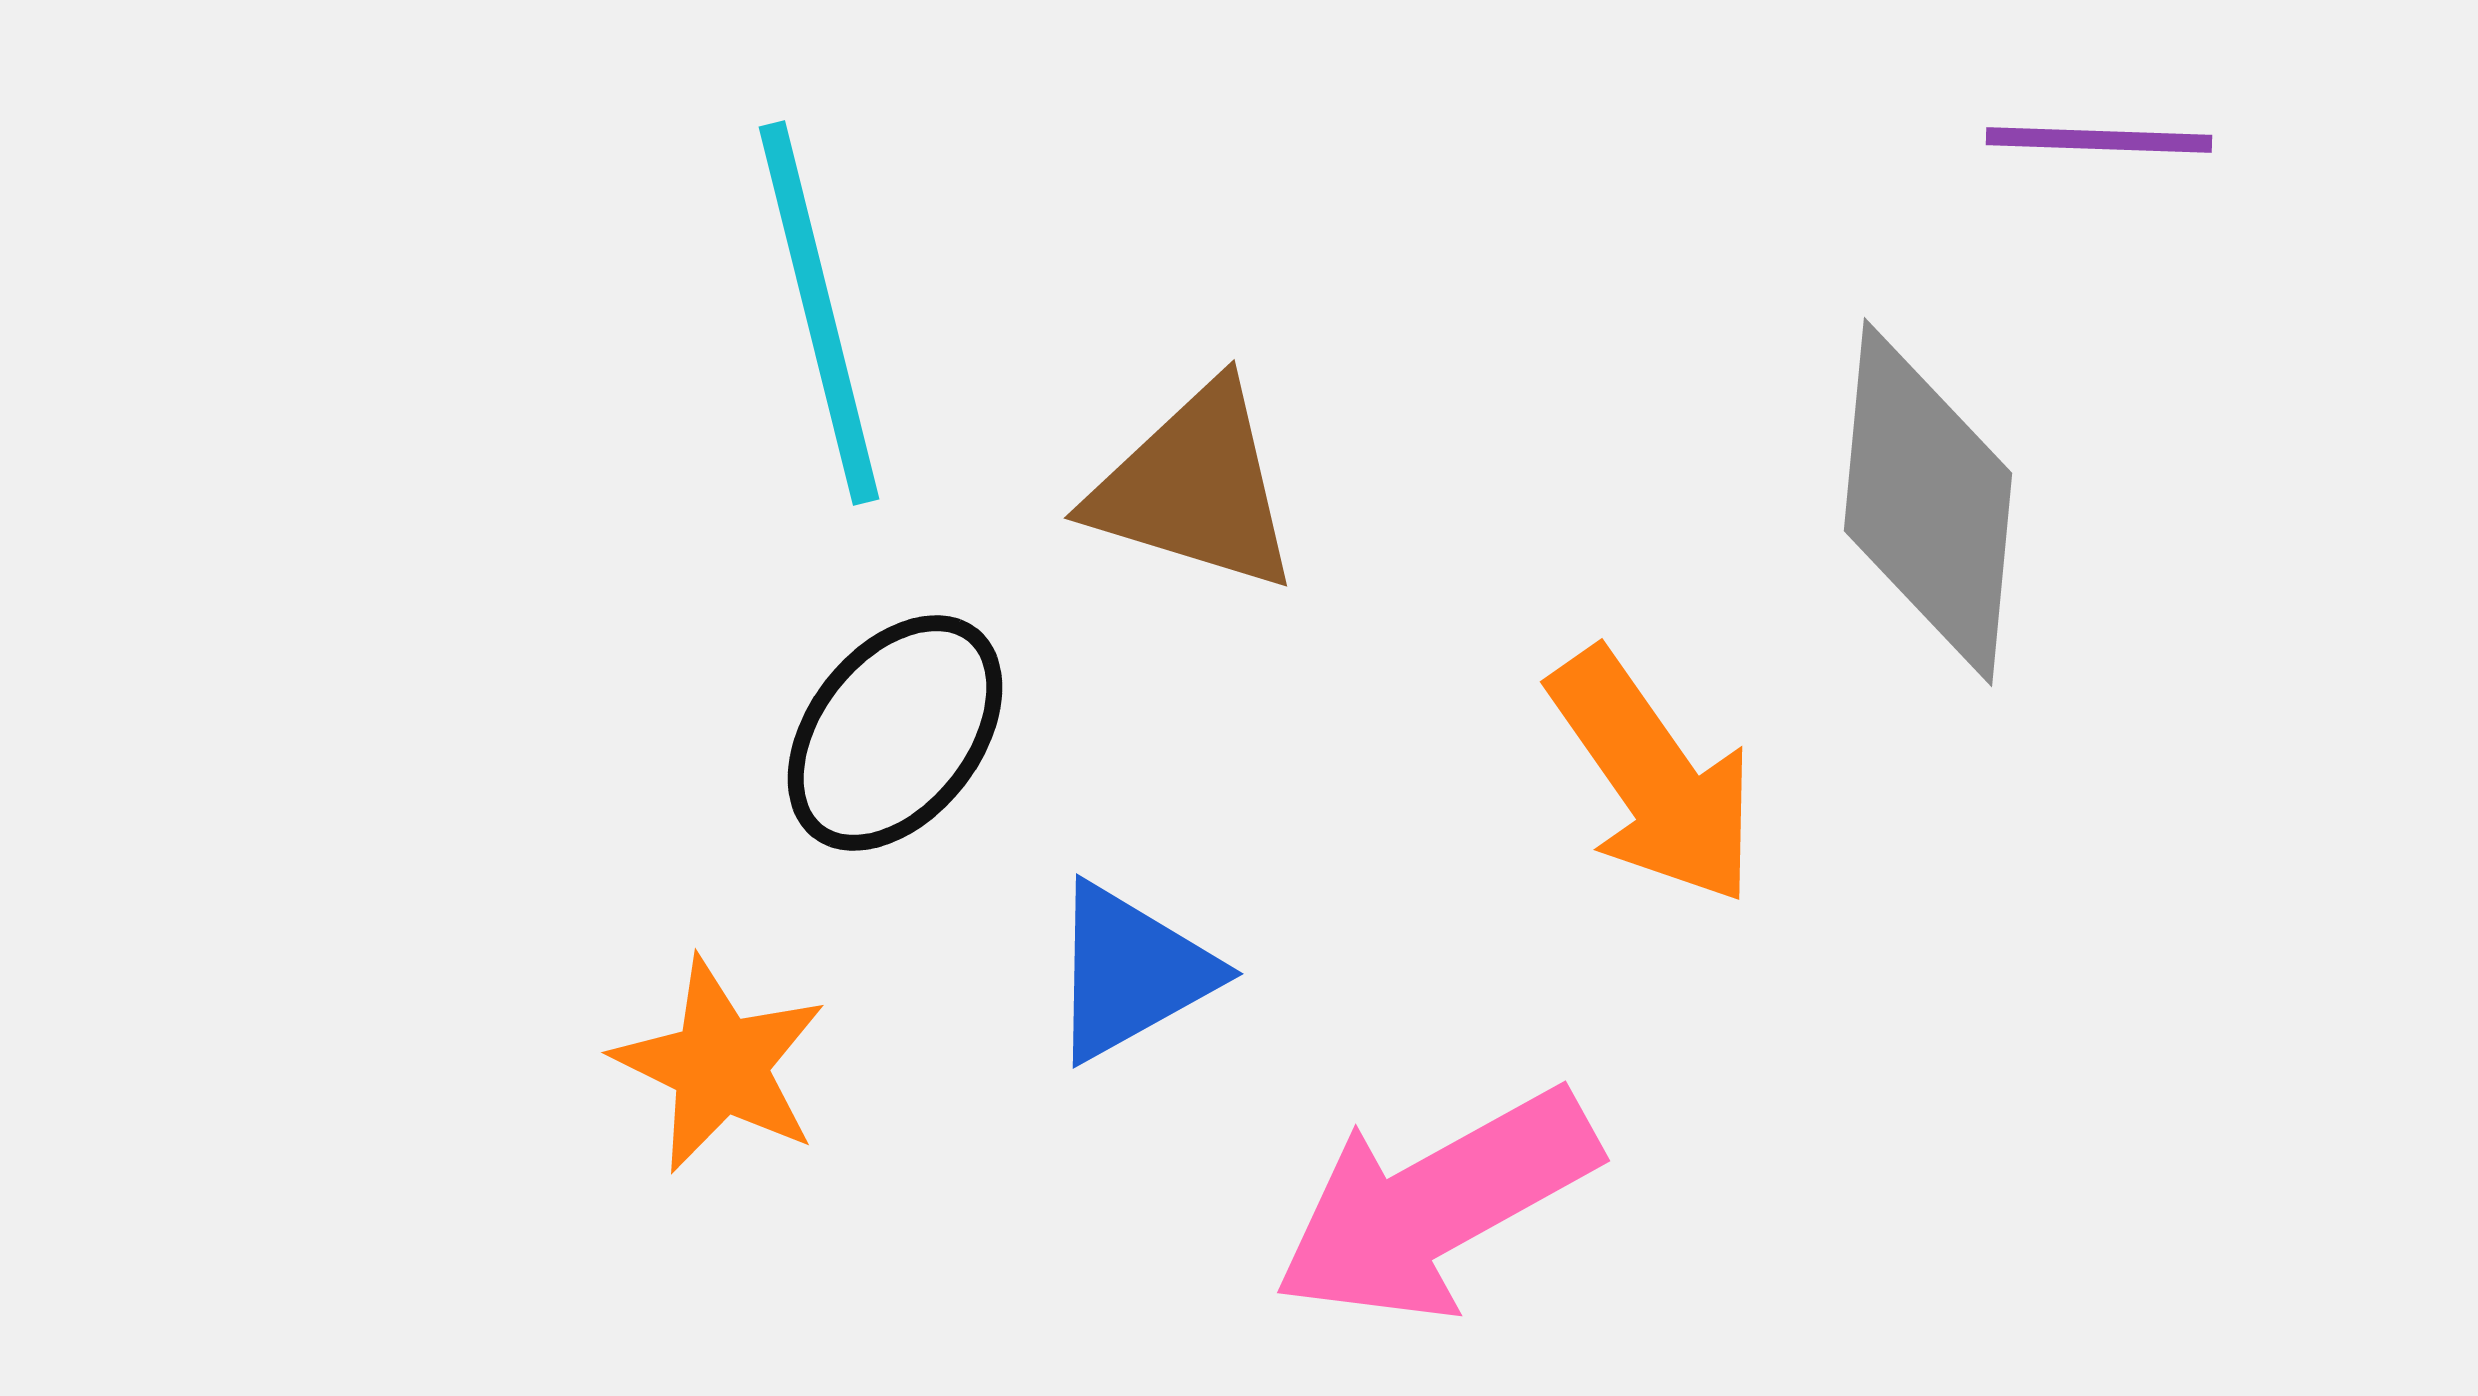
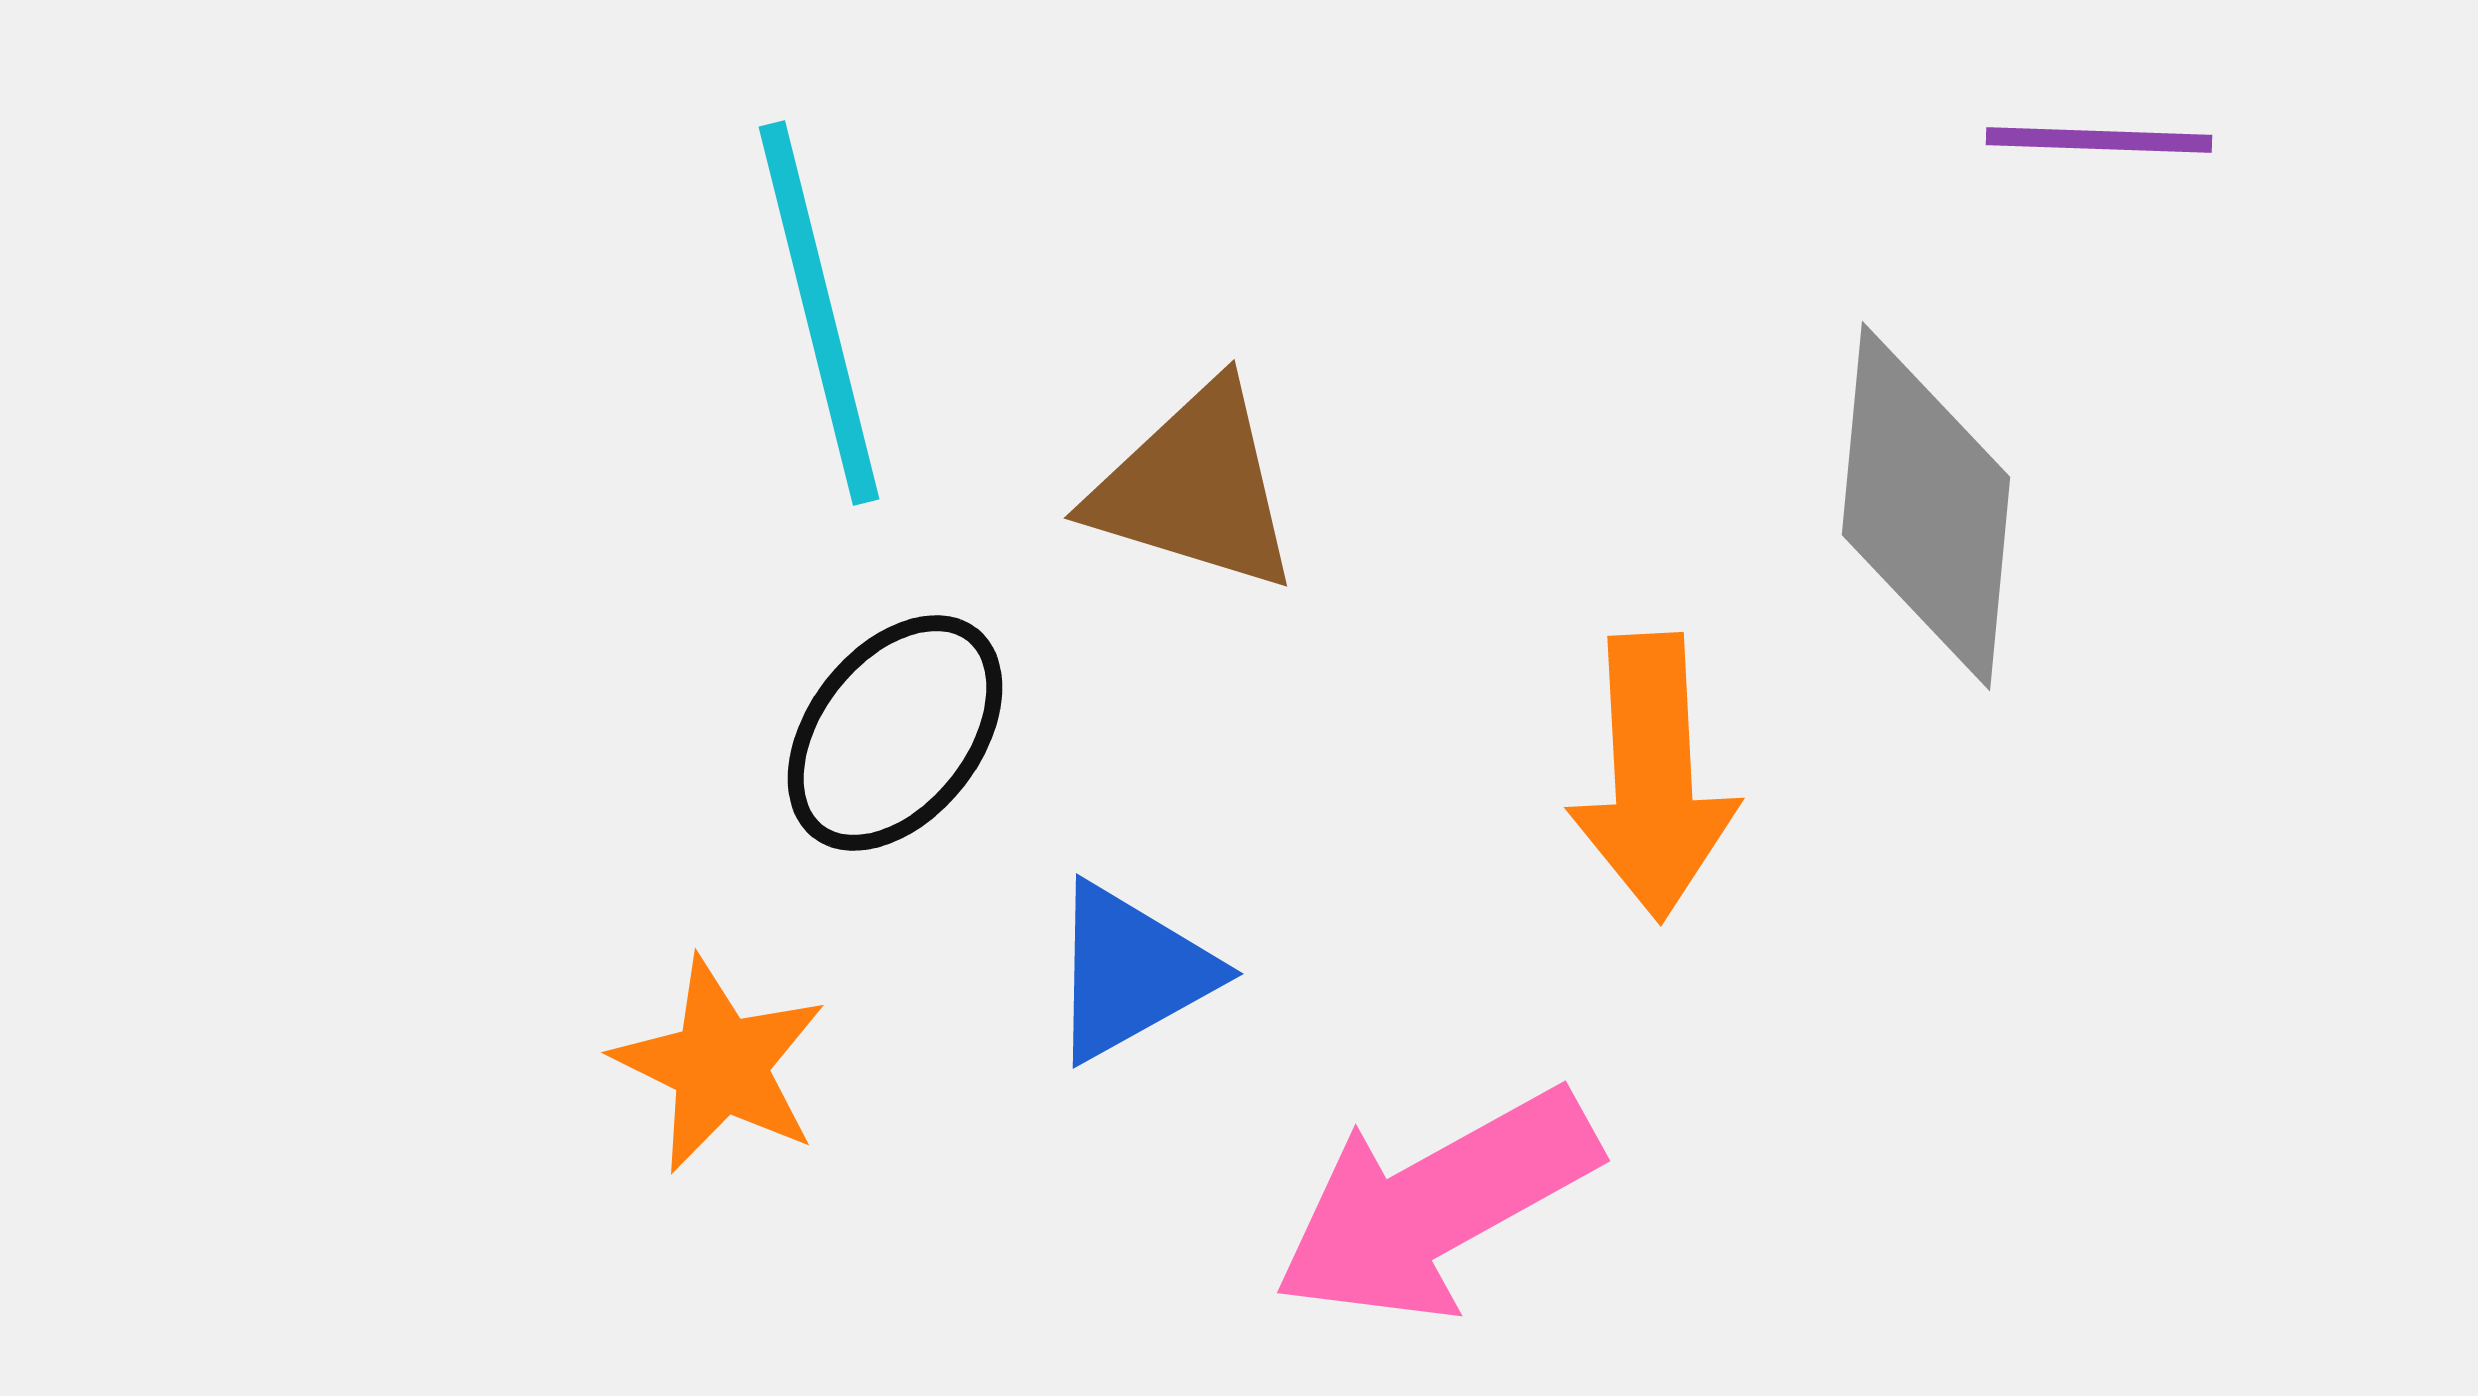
gray diamond: moved 2 px left, 4 px down
orange arrow: rotated 32 degrees clockwise
